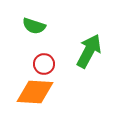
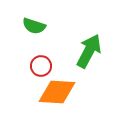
red circle: moved 3 px left, 2 px down
orange diamond: moved 22 px right
